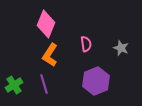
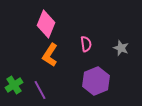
purple line: moved 4 px left, 6 px down; rotated 12 degrees counterclockwise
